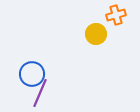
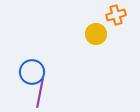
blue circle: moved 2 px up
purple line: rotated 12 degrees counterclockwise
